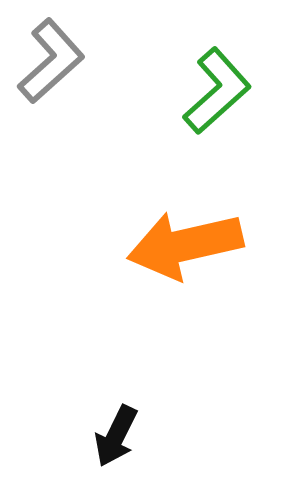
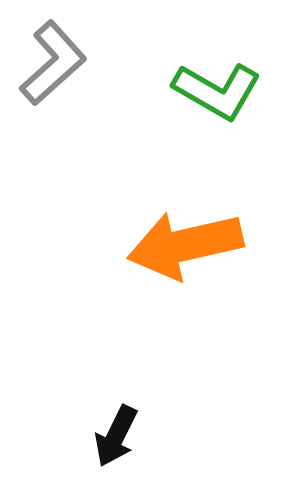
gray L-shape: moved 2 px right, 2 px down
green L-shape: rotated 72 degrees clockwise
